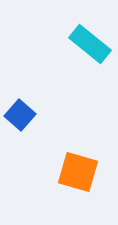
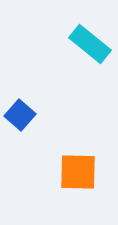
orange square: rotated 15 degrees counterclockwise
